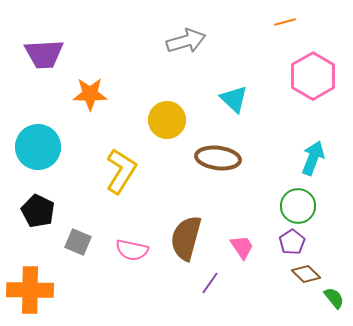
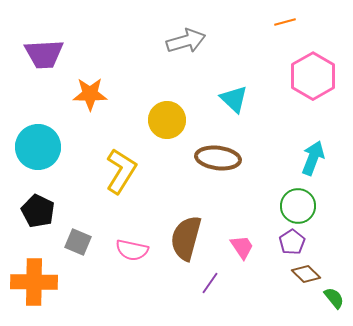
orange cross: moved 4 px right, 8 px up
